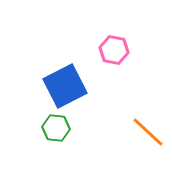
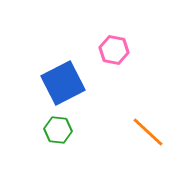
blue square: moved 2 px left, 3 px up
green hexagon: moved 2 px right, 2 px down
